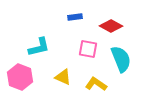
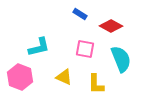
blue rectangle: moved 5 px right, 3 px up; rotated 40 degrees clockwise
pink square: moved 3 px left
yellow triangle: moved 1 px right
yellow L-shape: rotated 125 degrees counterclockwise
